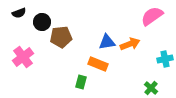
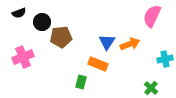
pink semicircle: rotated 30 degrees counterclockwise
blue triangle: rotated 48 degrees counterclockwise
pink cross: rotated 15 degrees clockwise
